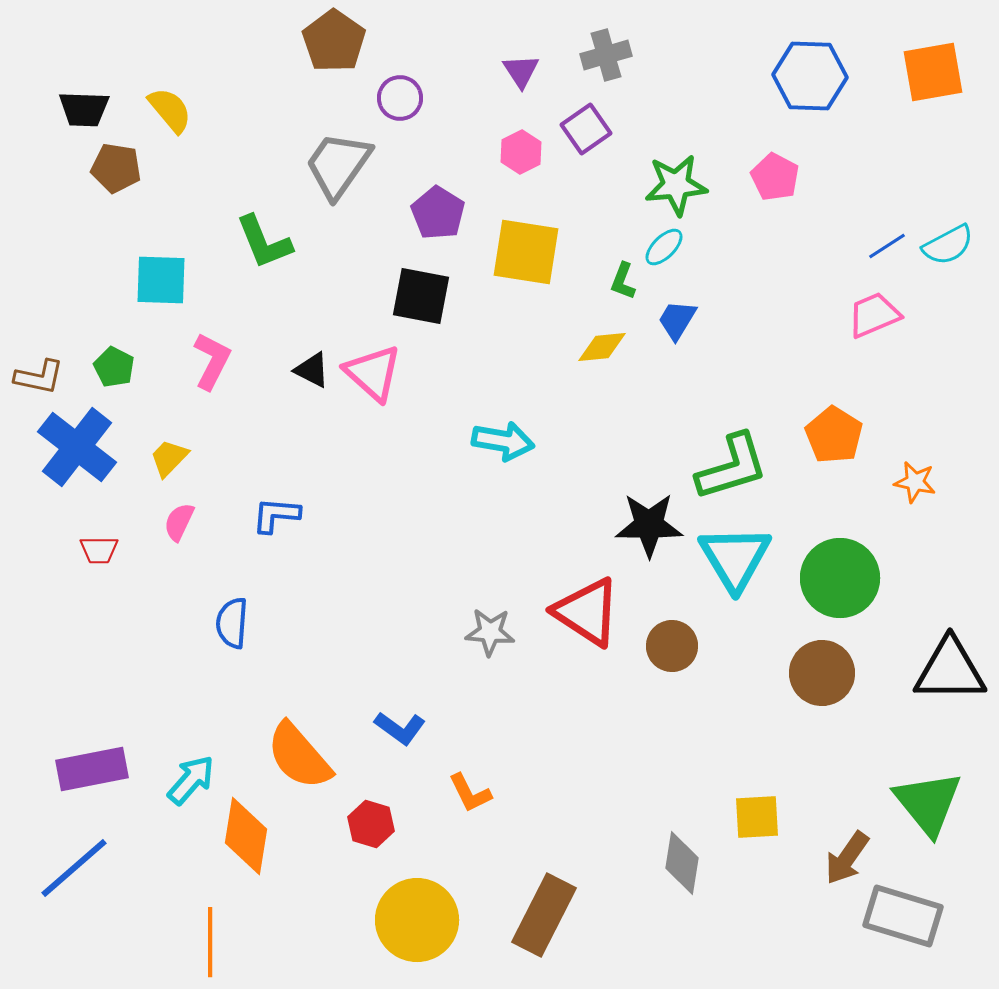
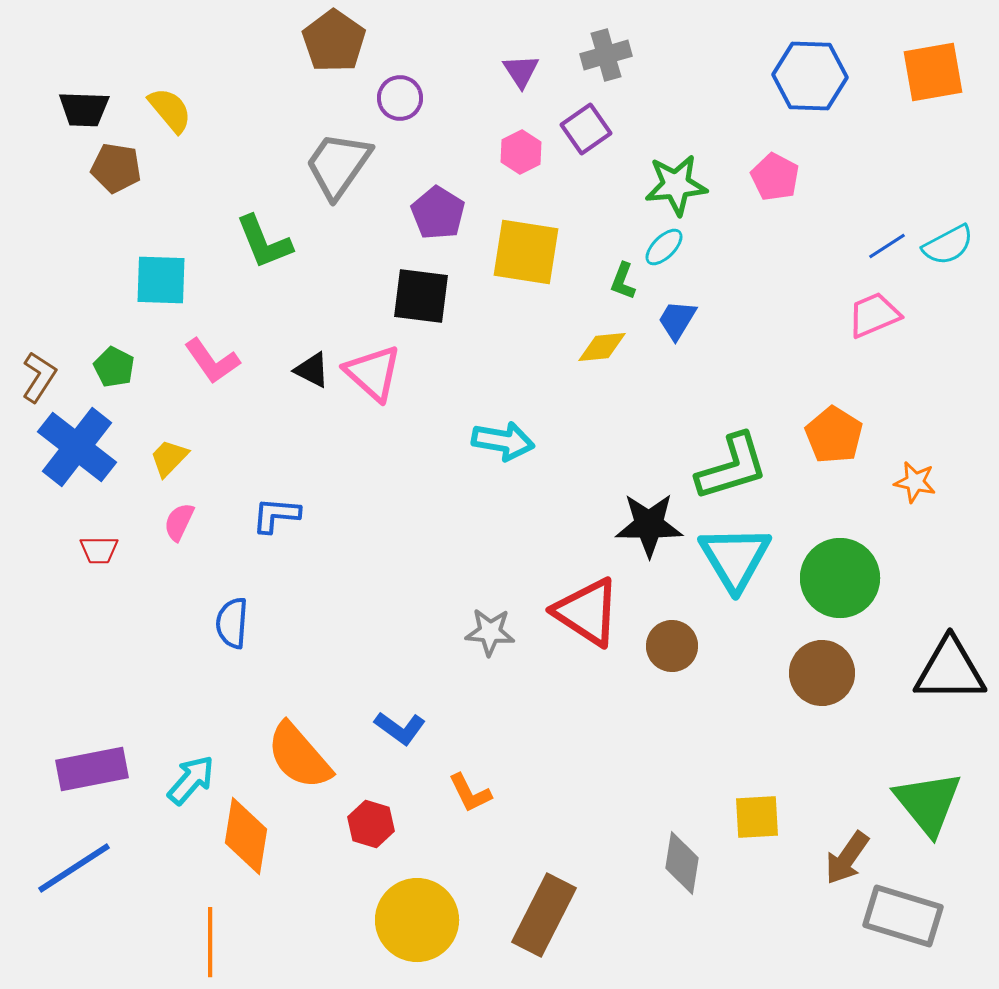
black square at (421, 296): rotated 4 degrees counterclockwise
pink L-shape at (212, 361): rotated 118 degrees clockwise
brown L-shape at (39, 377): rotated 69 degrees counterclockwise
blue line at (74, 868): rotated 8 degrees clockwise
